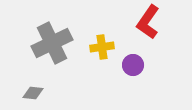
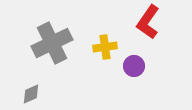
yellow cross: moved 3 px right
purple circle: moved 1 px right, 1 px down
gray diamond: moved 2 px left, 1 px down; rotated 30 degrees counterclockwise
